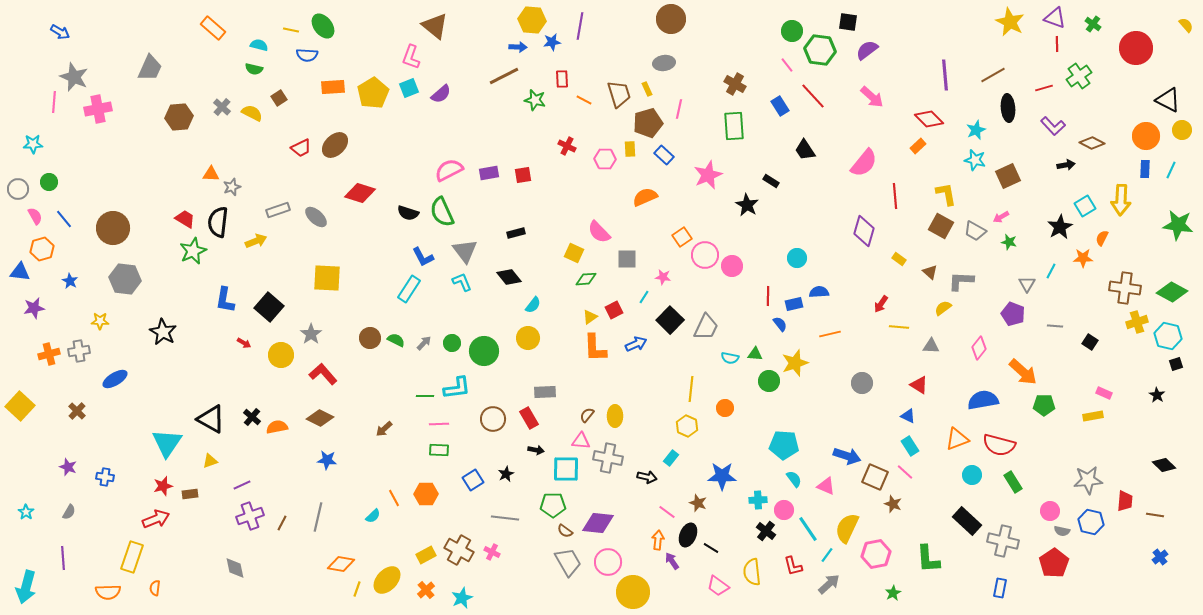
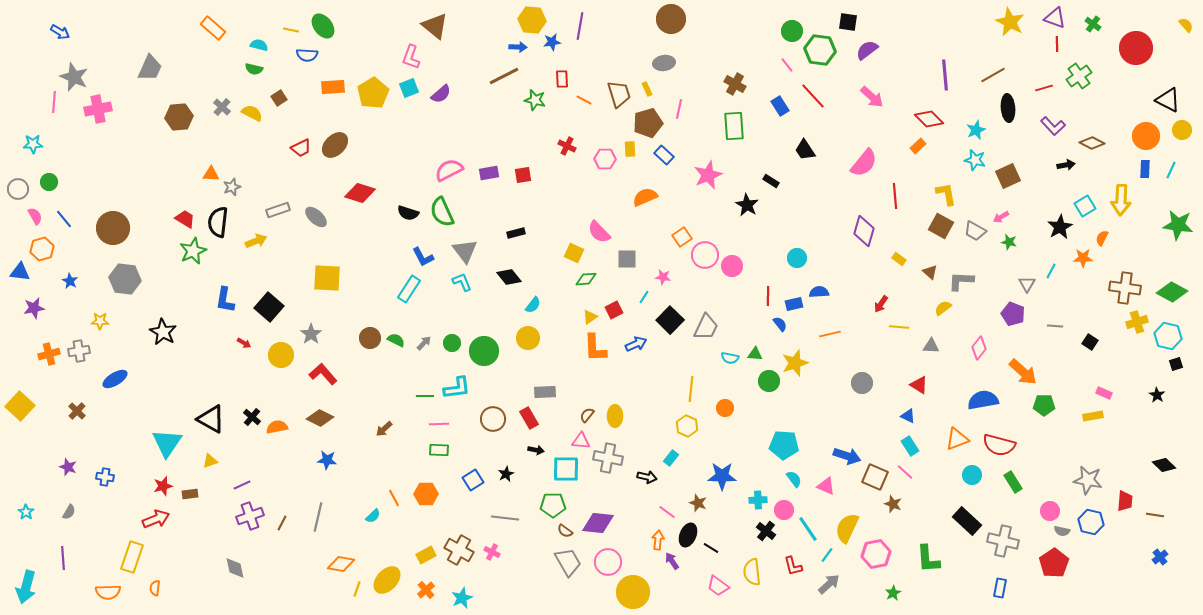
gray star at (1088, 480): rotated 16 degrees clockwise
